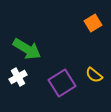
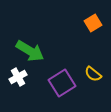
green arrow: moved 3 px right, 2 px down
yellow semicircle: moved 1 px left, 1 px up
